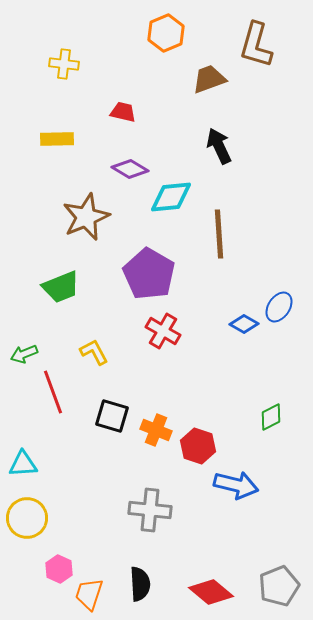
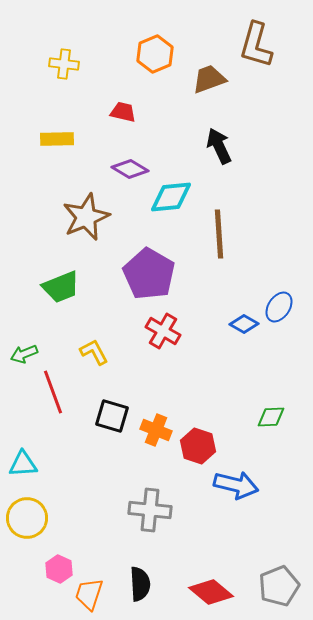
orange hexagon: moved 11 px left, 21 px down
green diamond: rotated 24 degrees clockwise
